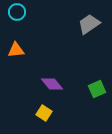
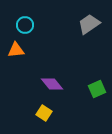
cyan circle: moved 8 px right, 13 px down
